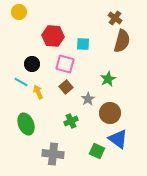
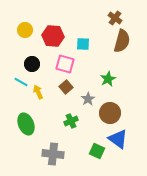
yellow circle: moved 6 px right, 18 px down
